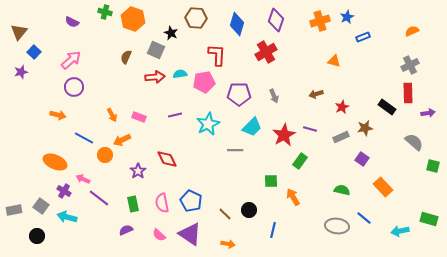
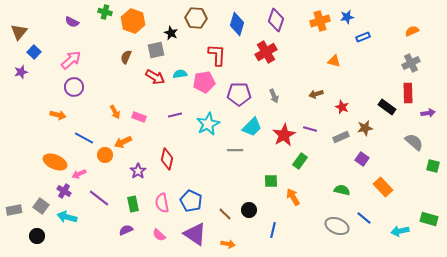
blue star at (347, 17): rotated 16 degrees clockwise
orange hexagon at (133, 19): moved 2 px down
gray square at (156, 50): rotated 36 degrees counterclockwise
gray cross at (410, 65): moved 1 px right, 2 px up
red arrow at (155, 77): rotated 36 degrees clockwise
red star at (342, 107): rotated 24 degrees counterclockwise
orange arrow at (112, 115): moved 3 px right, 3 px up
orange arrow at (122, 140): moved 1 px right, 2 px down
red diamond at (167, 159): rotated 40 degrees clockwise
pink arrow at (83, 179): moved 4 px left, 5 px up; rotated 48 degrees counterclockwise
gray ellipse at (337, 226): rotated 15 degrees clockwise
purple triangle at (190, 234): moved 5 px right
